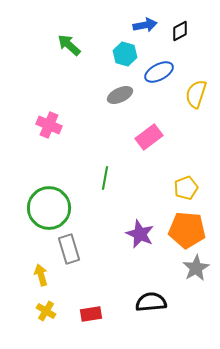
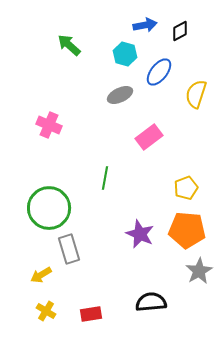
blue ellipse: rotated 24 degrees counterclockwise
gray star: moved 3 px right, 3 px down
yellow arrow: rotated 105 degrees counterclockwise
